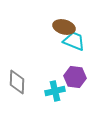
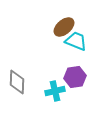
brown ellipse: rotated 55 degrees counterclockwise
cyan trapezoid: moved 2 px right
purple hexagon: rotated 15 degrees counterclockwise
